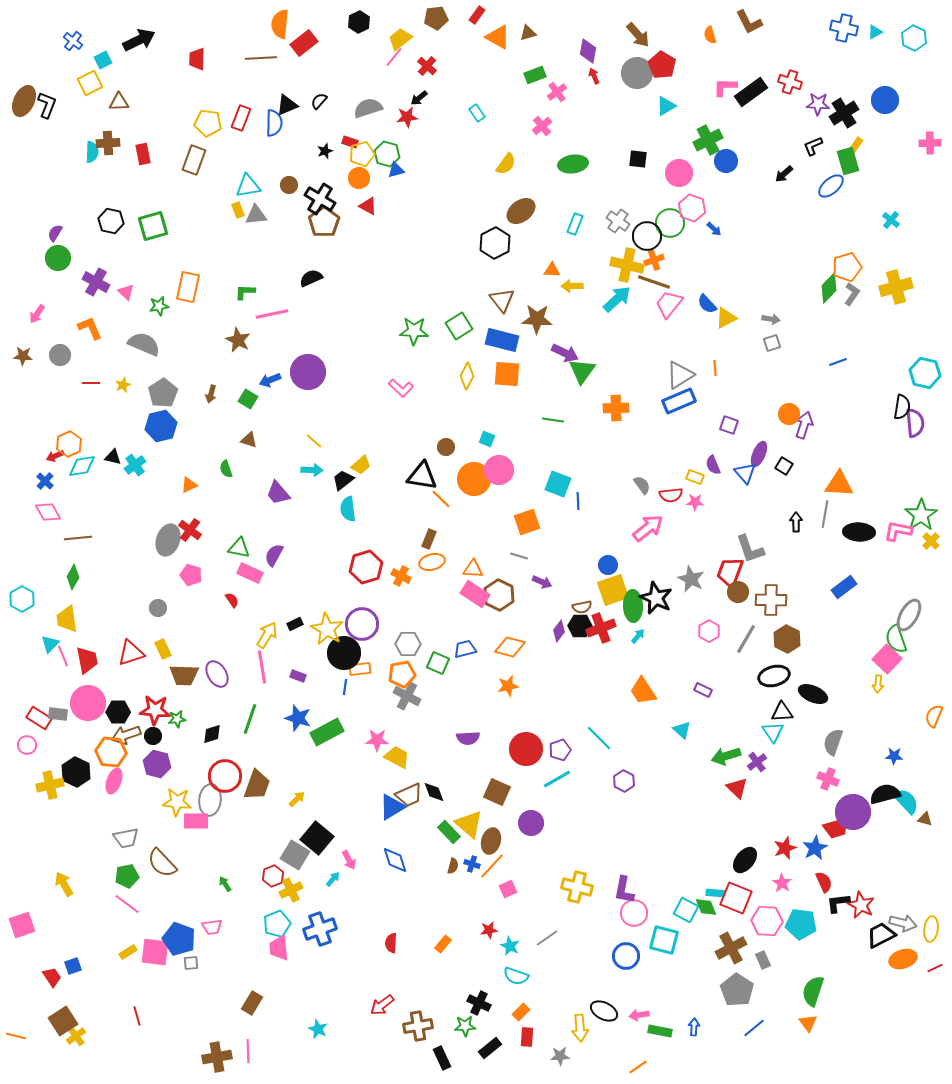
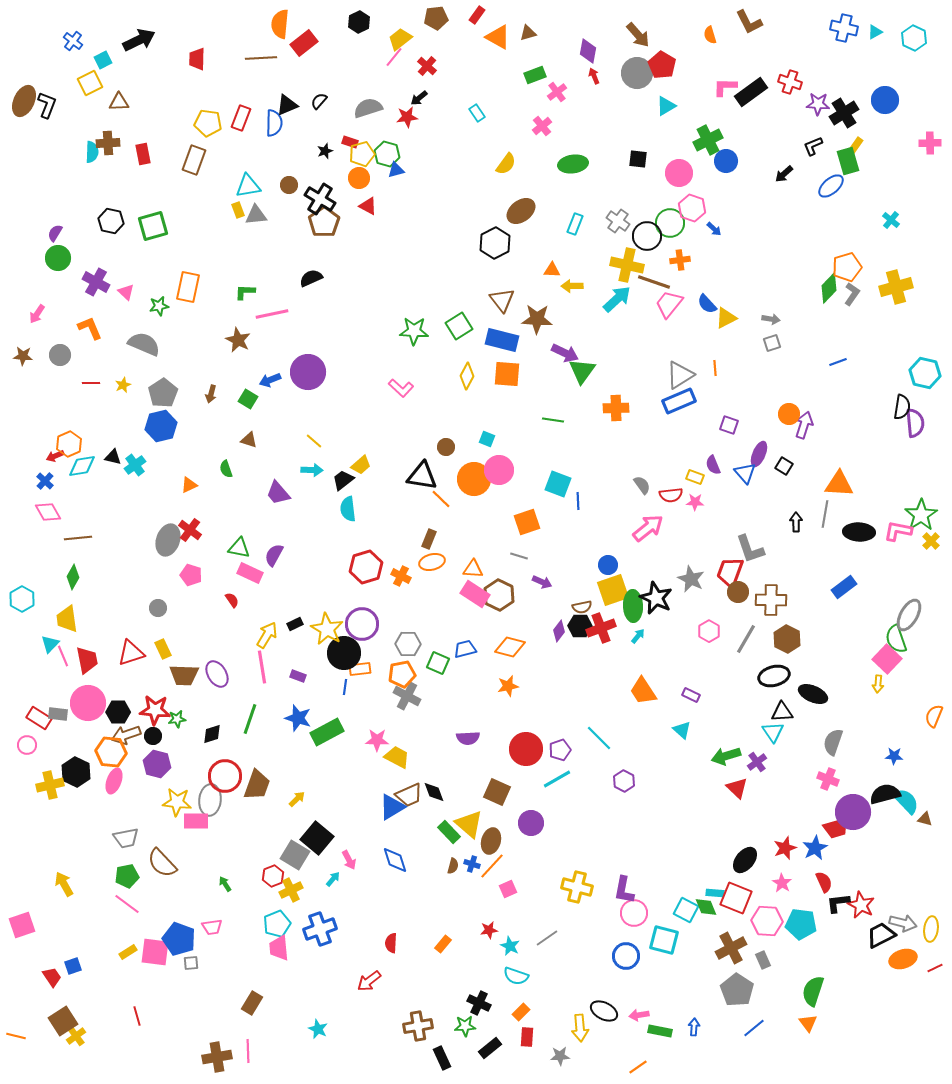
orange cross at (654, 260): moved 26 px right; rotated 12 degrees clockwise
purple rectangle at (703, 690): moved 12 px left, 5 px down
red arrow at (382, 1005): moved 13 px left, 24 px up
